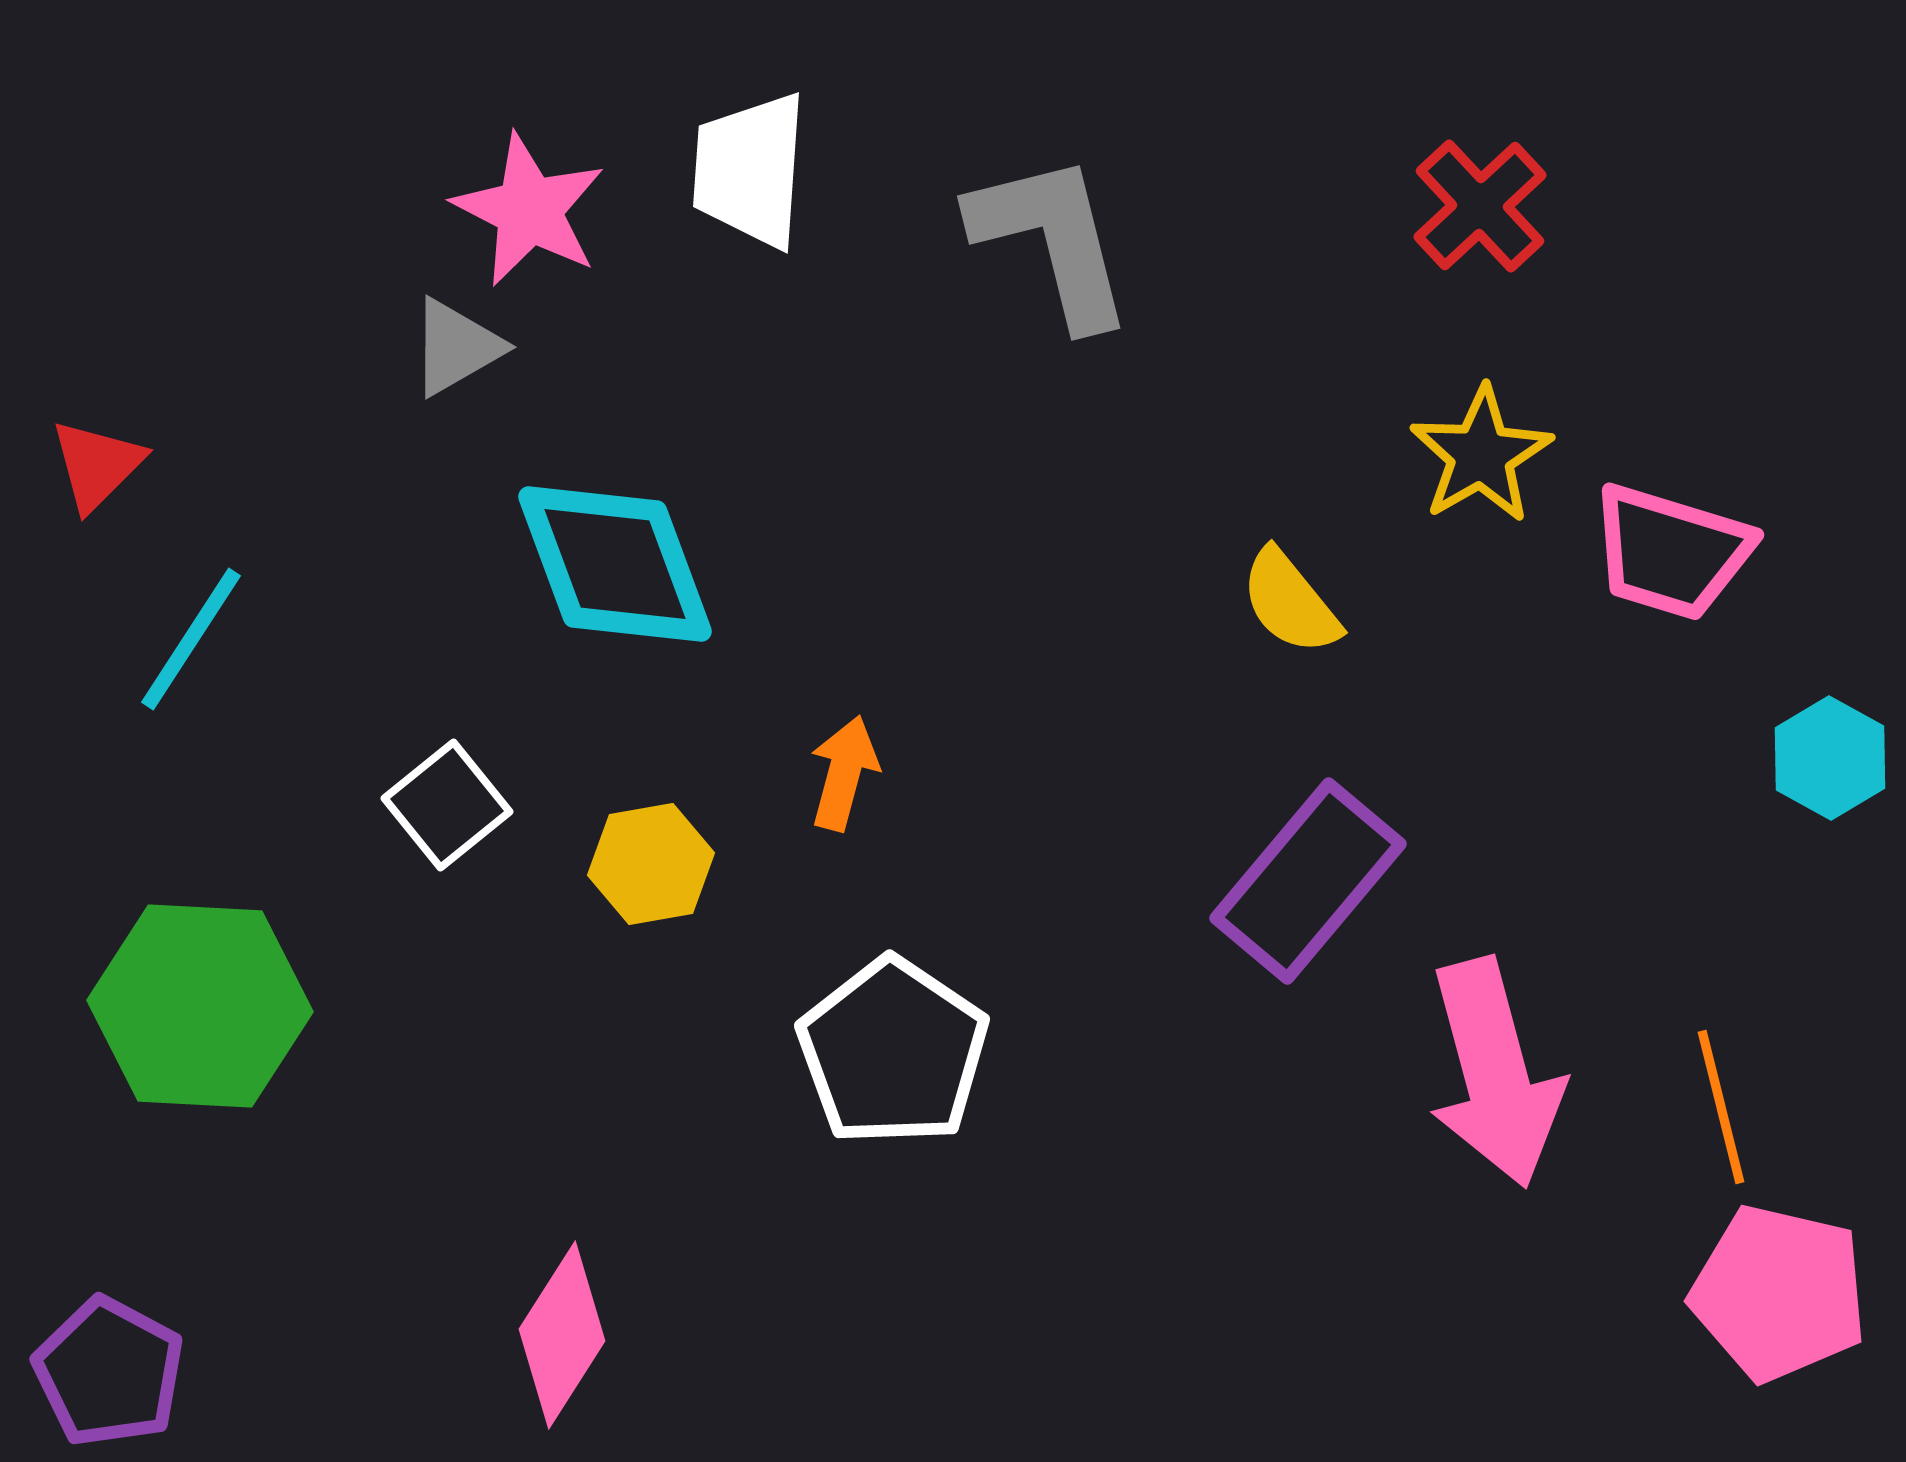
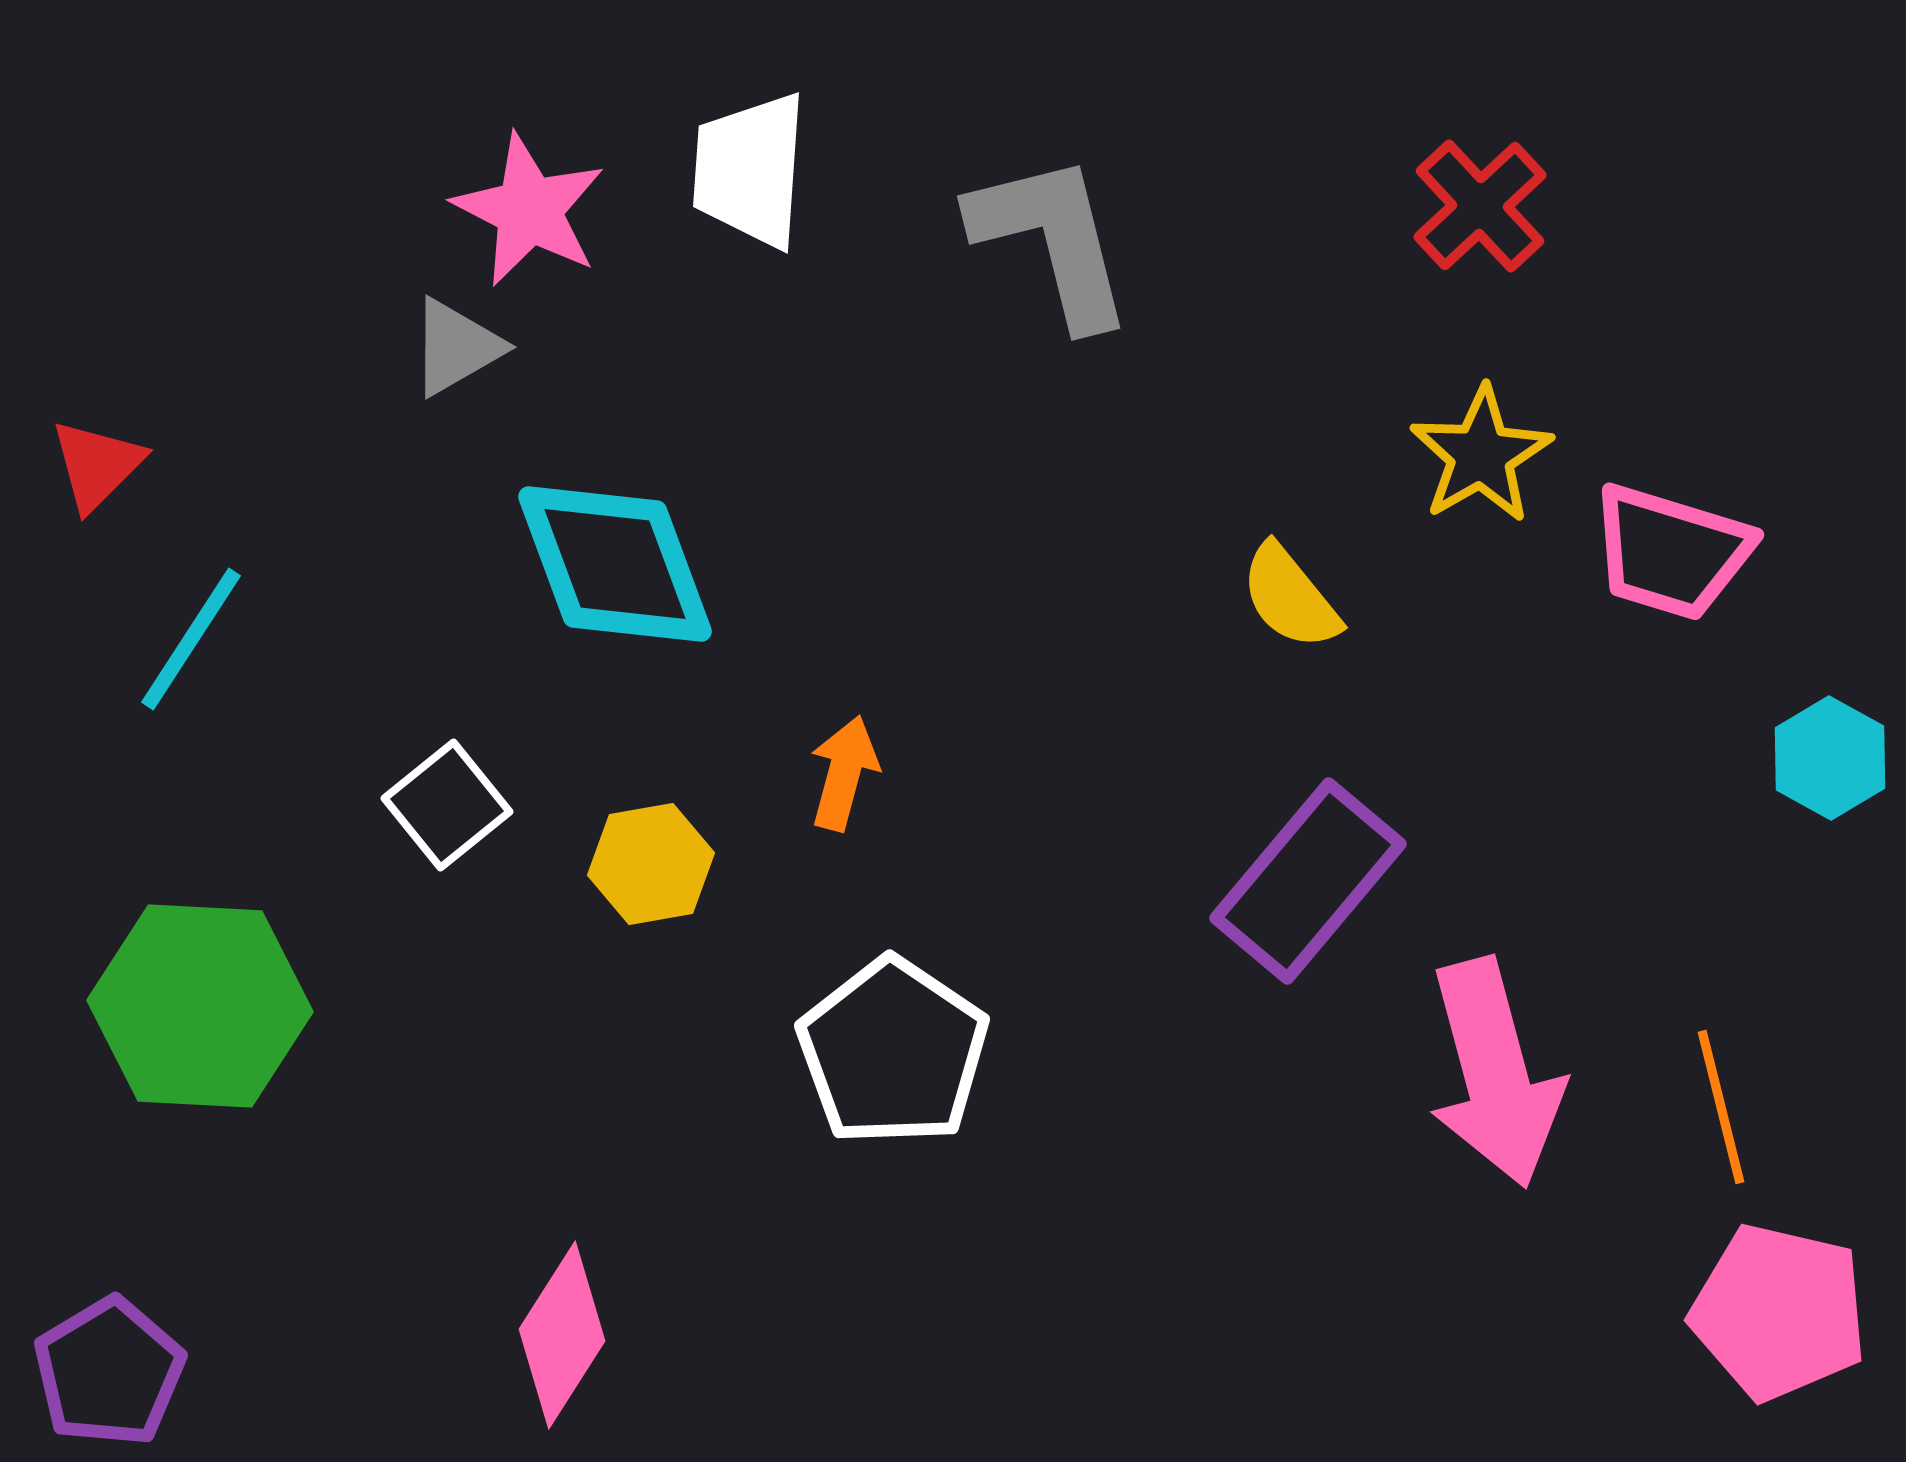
yellow semicircle: moved 5 px up
pink pentagon: moved 19 px down
purple pentagon: rotated 13 degrees clockwise
